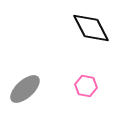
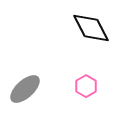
pink hexagon: rotated 20 degrees clockwise
